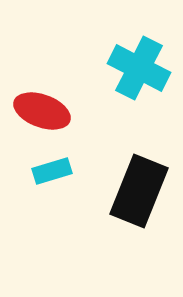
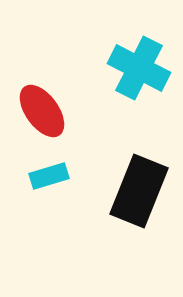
red ellipse: rotated 34 degrees clockwise
cyan rectangle: moved 3 px left, 5 px down
